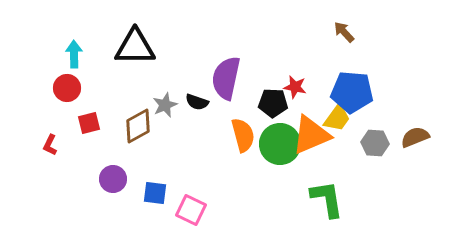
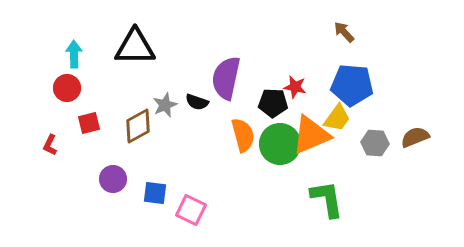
blue pentagon: moved 7 px up
